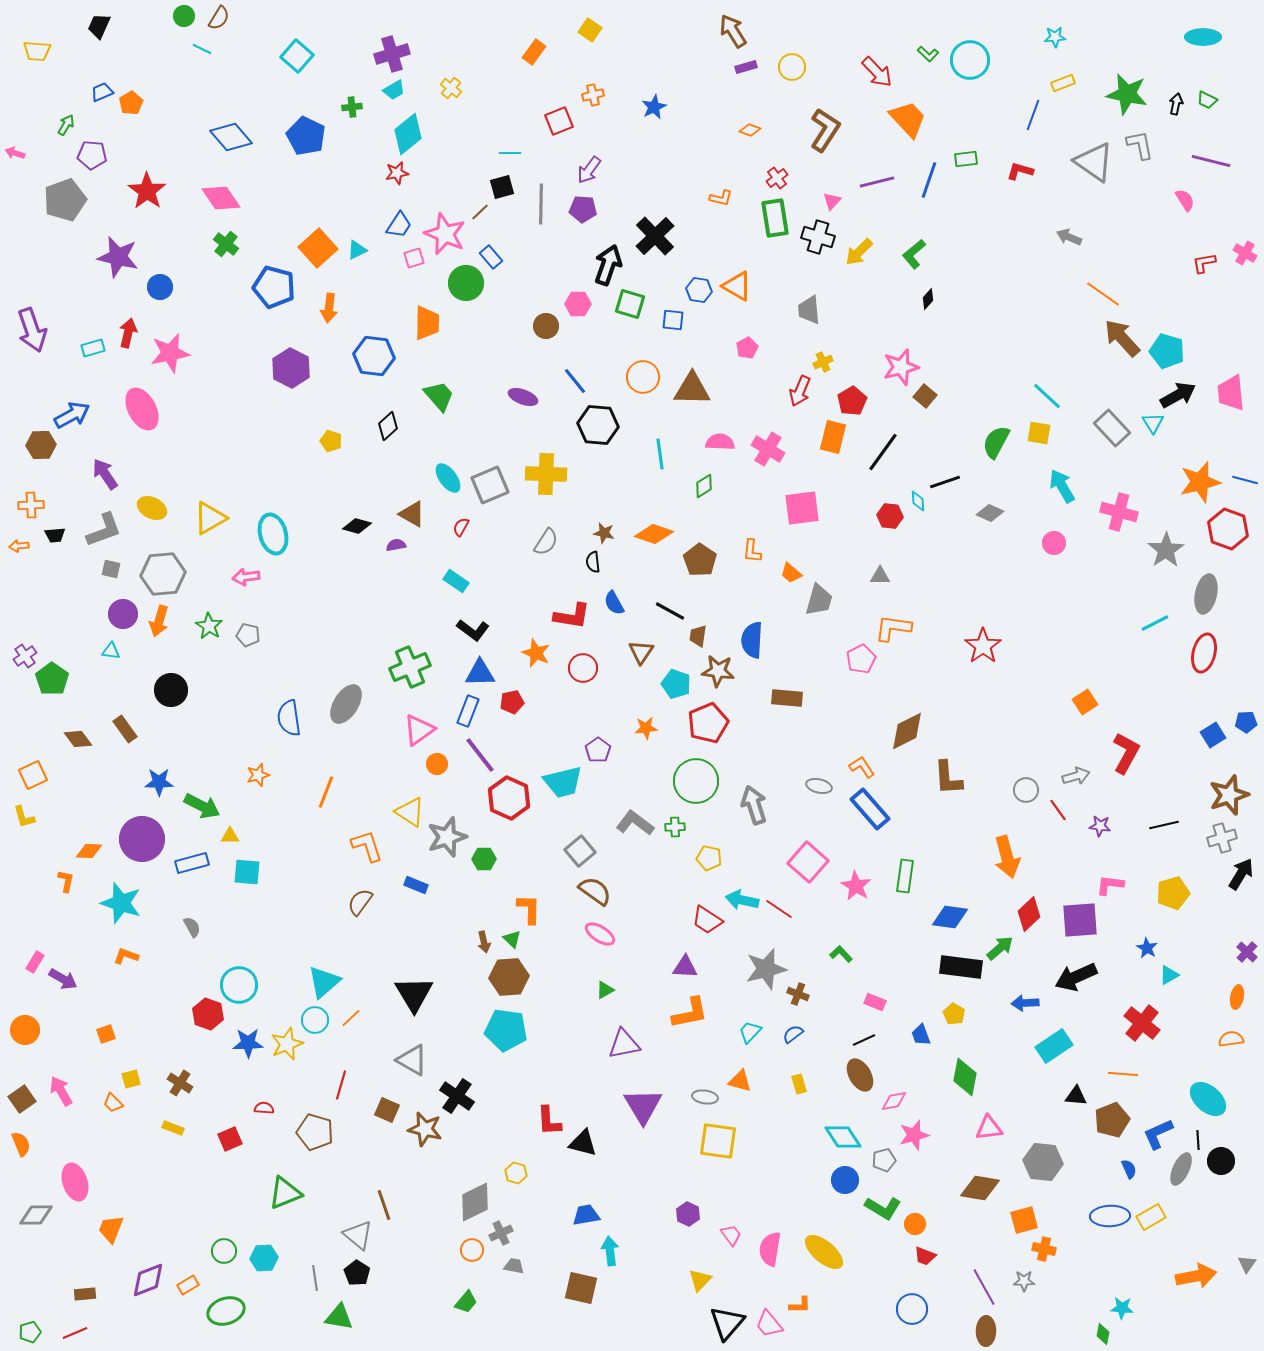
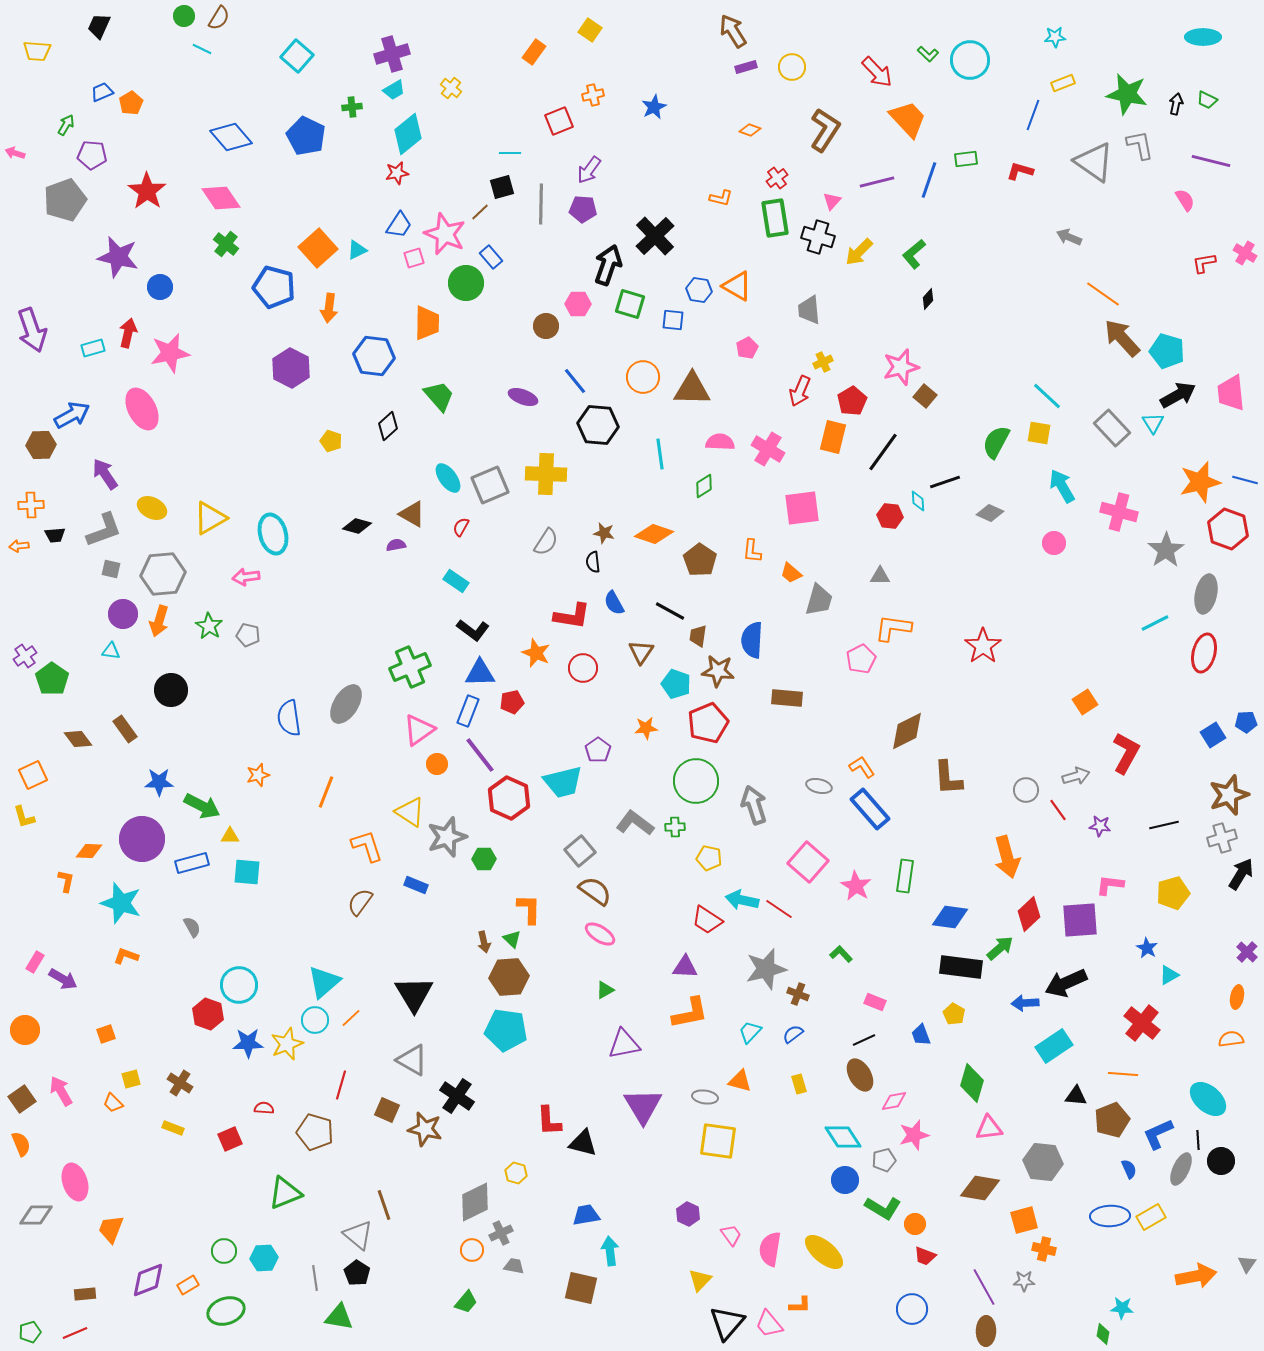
black arrow at (1076, 977): moved 10 px left, 6 px down
green diamond at (965, 1077): moved 7 px right, 6 px down; rotated 6 degrees clockwise
